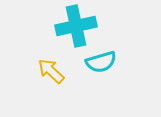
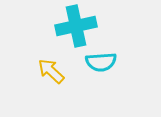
cyan semicircle: rotated 12 degrees clockwise
